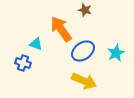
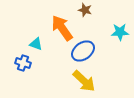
orange arrow: moved 1 px right, 1 px up
cyan star: moved 4 px right, 21 px up; rotated 24 degrees clockwise
yellow arrow: rotated 20 degrees clockwise
